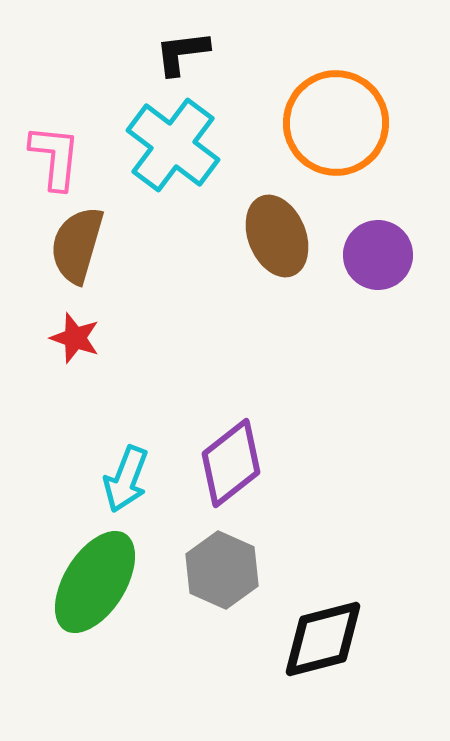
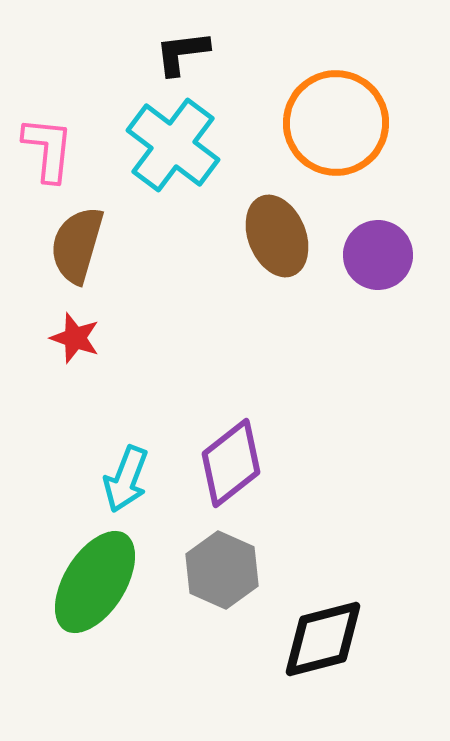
pink L-shape: moved 7 px left, 8 px up
